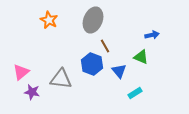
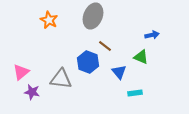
gray ellipse: moved 4 px up
brown line: rotated 24 degrees counterclockwise
blue hexagon: moved 4 px left, 2 px up
blue triangle: moved 1 px down
cyan rectangle: rotated 24 degrees clockwise
